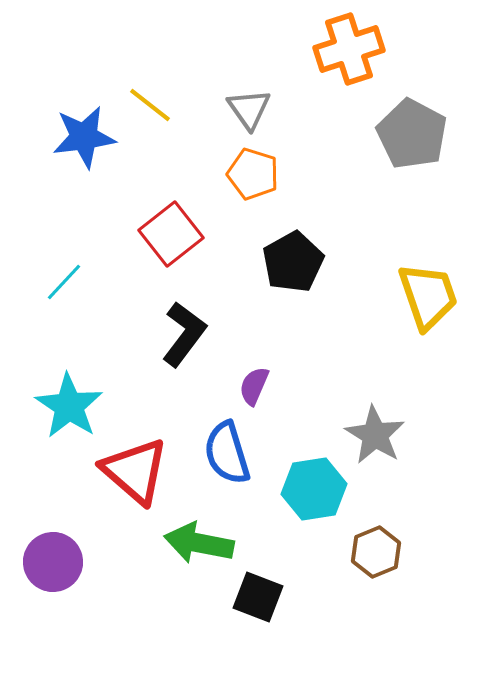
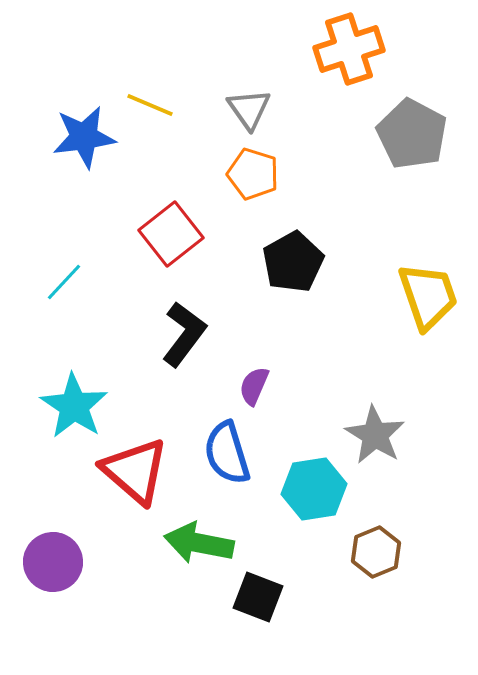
yellow line: rotated 15 degrees counterclockwise
cyan star: moved 5 px right
